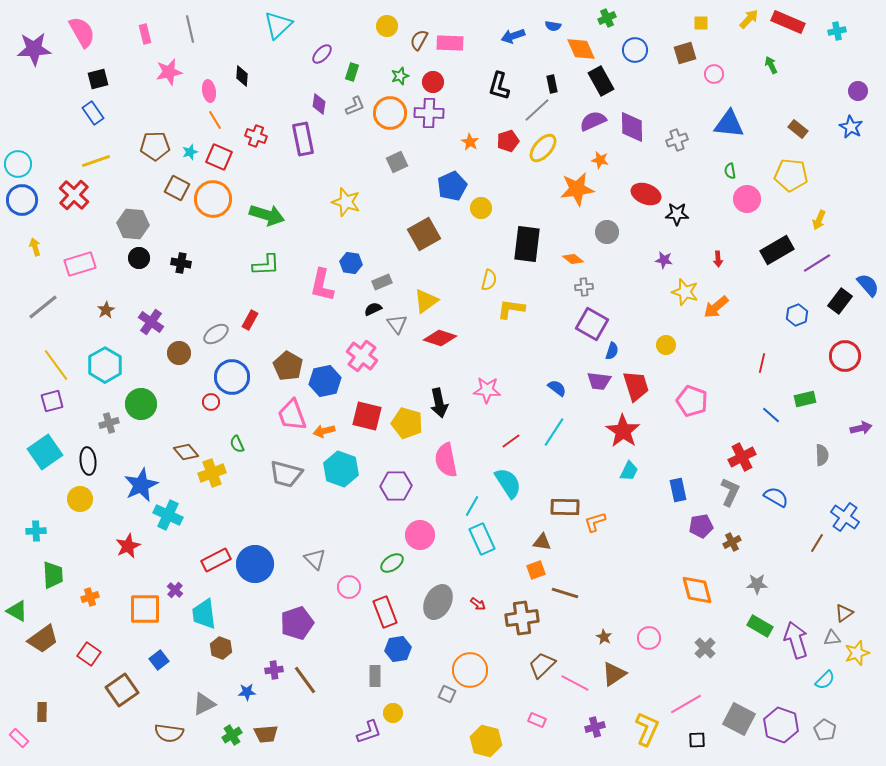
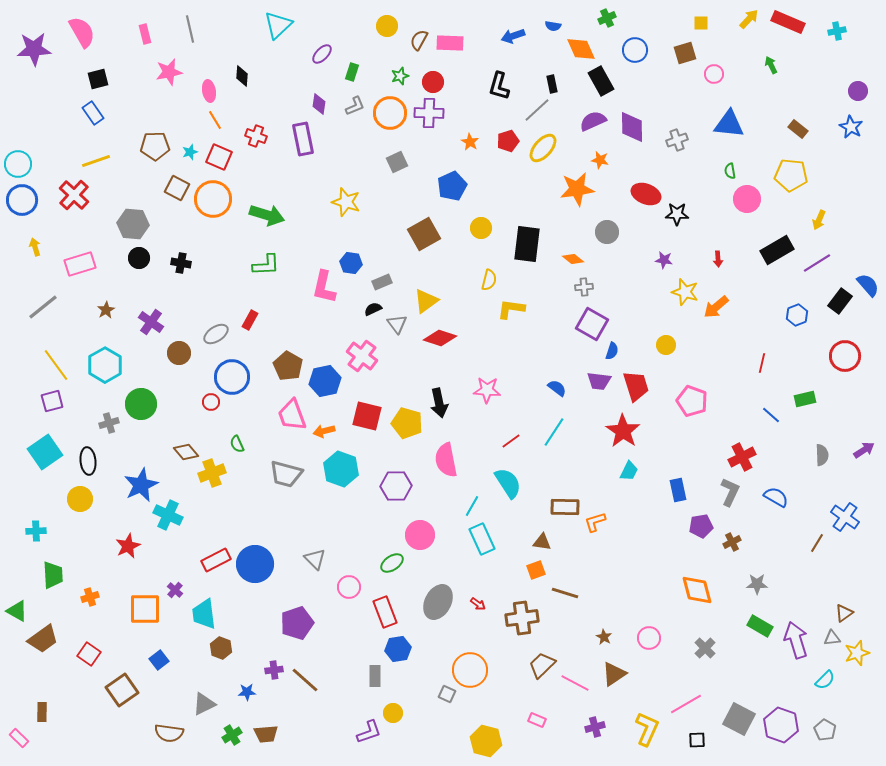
yellow circle at (481, 208): moved 20 px down
pink L-shape at (322, 285): moved 2 px right, 2 px down
purple arrow at (861, 428): moved 3 px right, 22 px down; rotated 20 degrees counterclockwise
brown line at (305, 680): rotated 12 degrees counterclockwise
